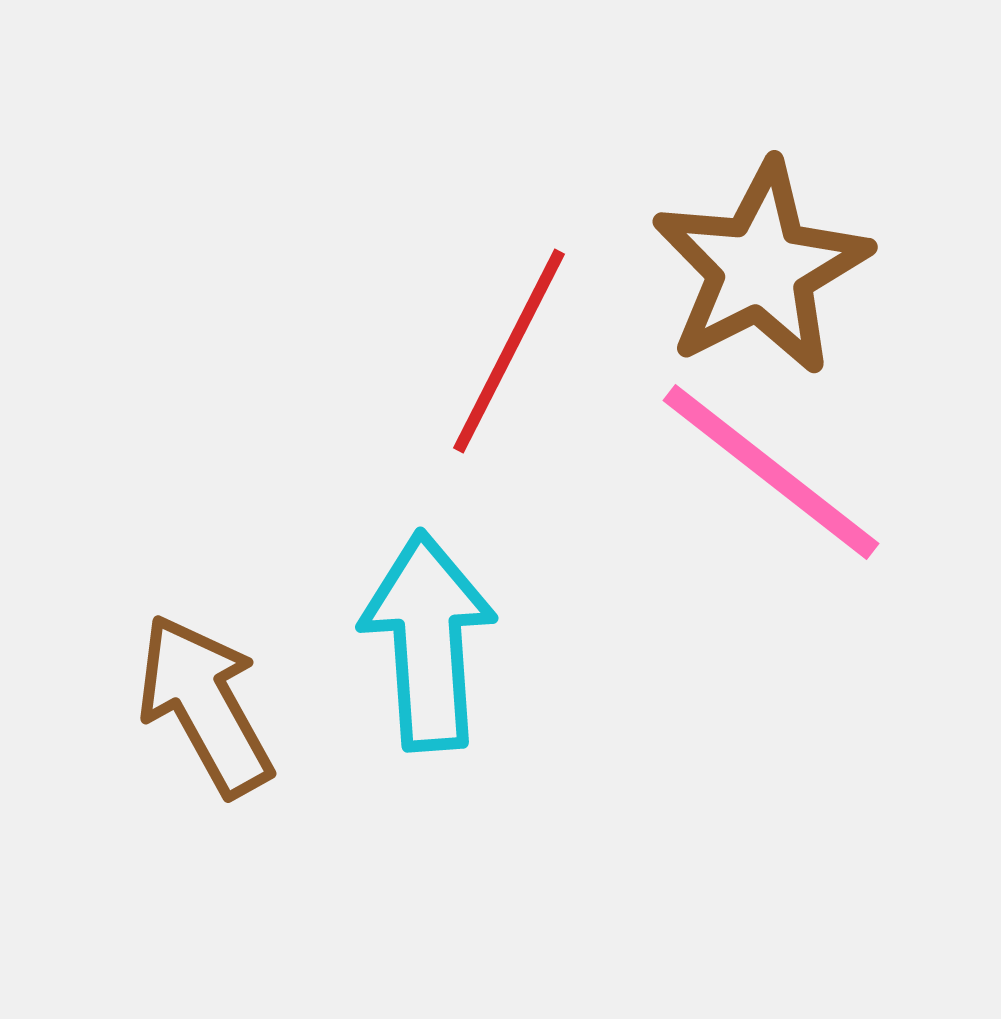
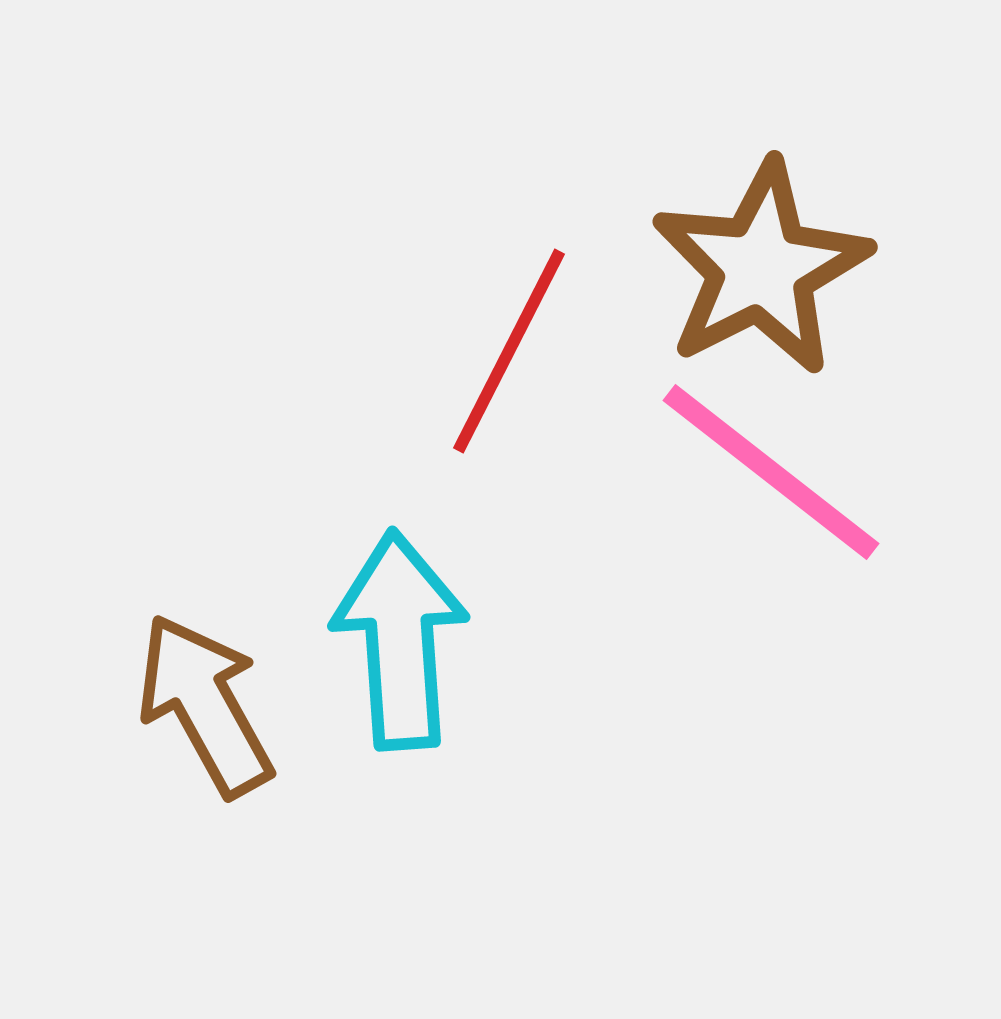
cyan arrow: moved 28 px left, 1 px up
